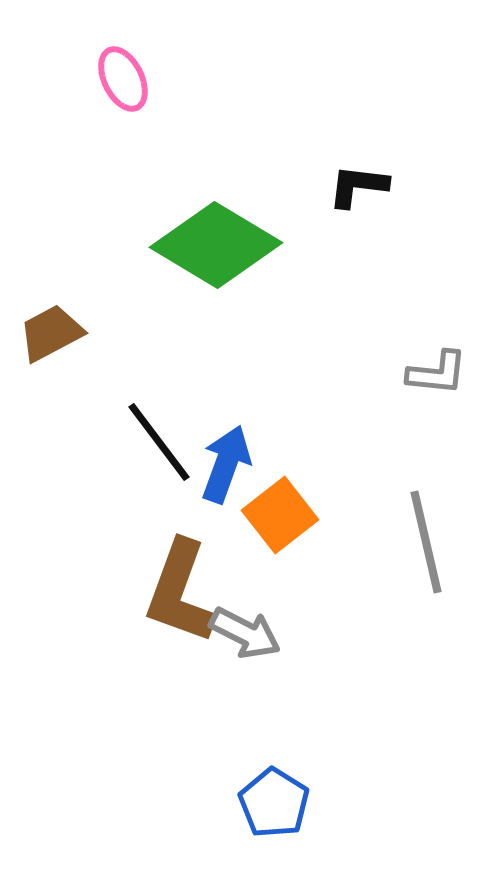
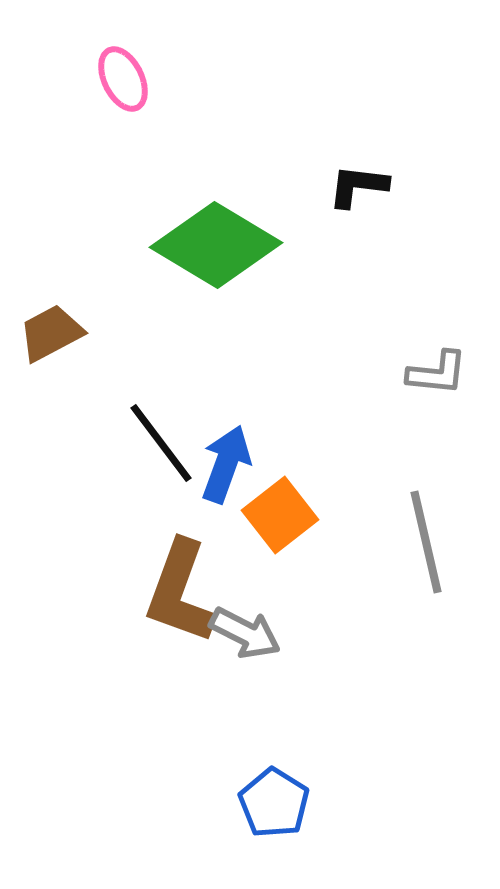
black line: moved 2 px right, 1 px down
